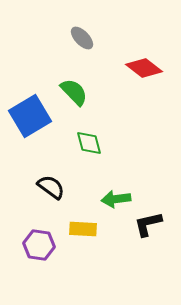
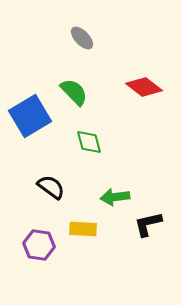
red diamond: moved 19 px down
green diamond: moved 1 px up
green arrow: moved 1 px left, 2 px up
